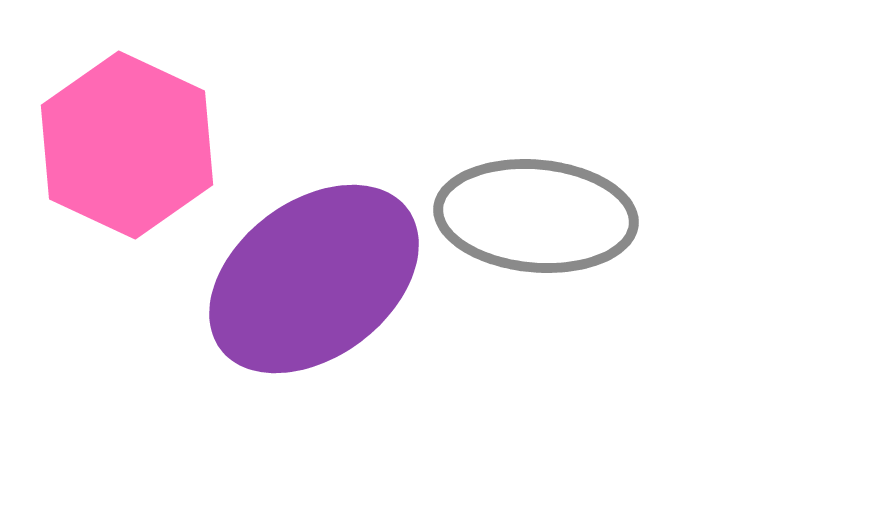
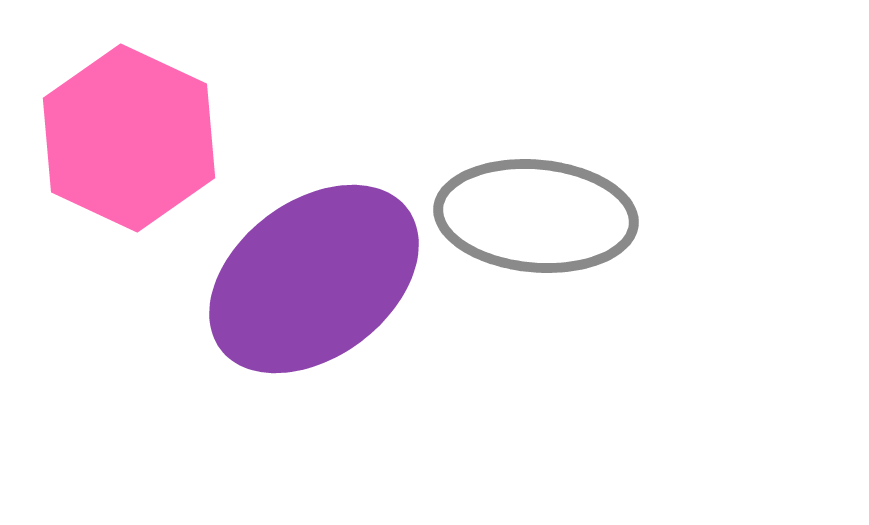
pink hexagon: moved 2 px right, 7 px up
